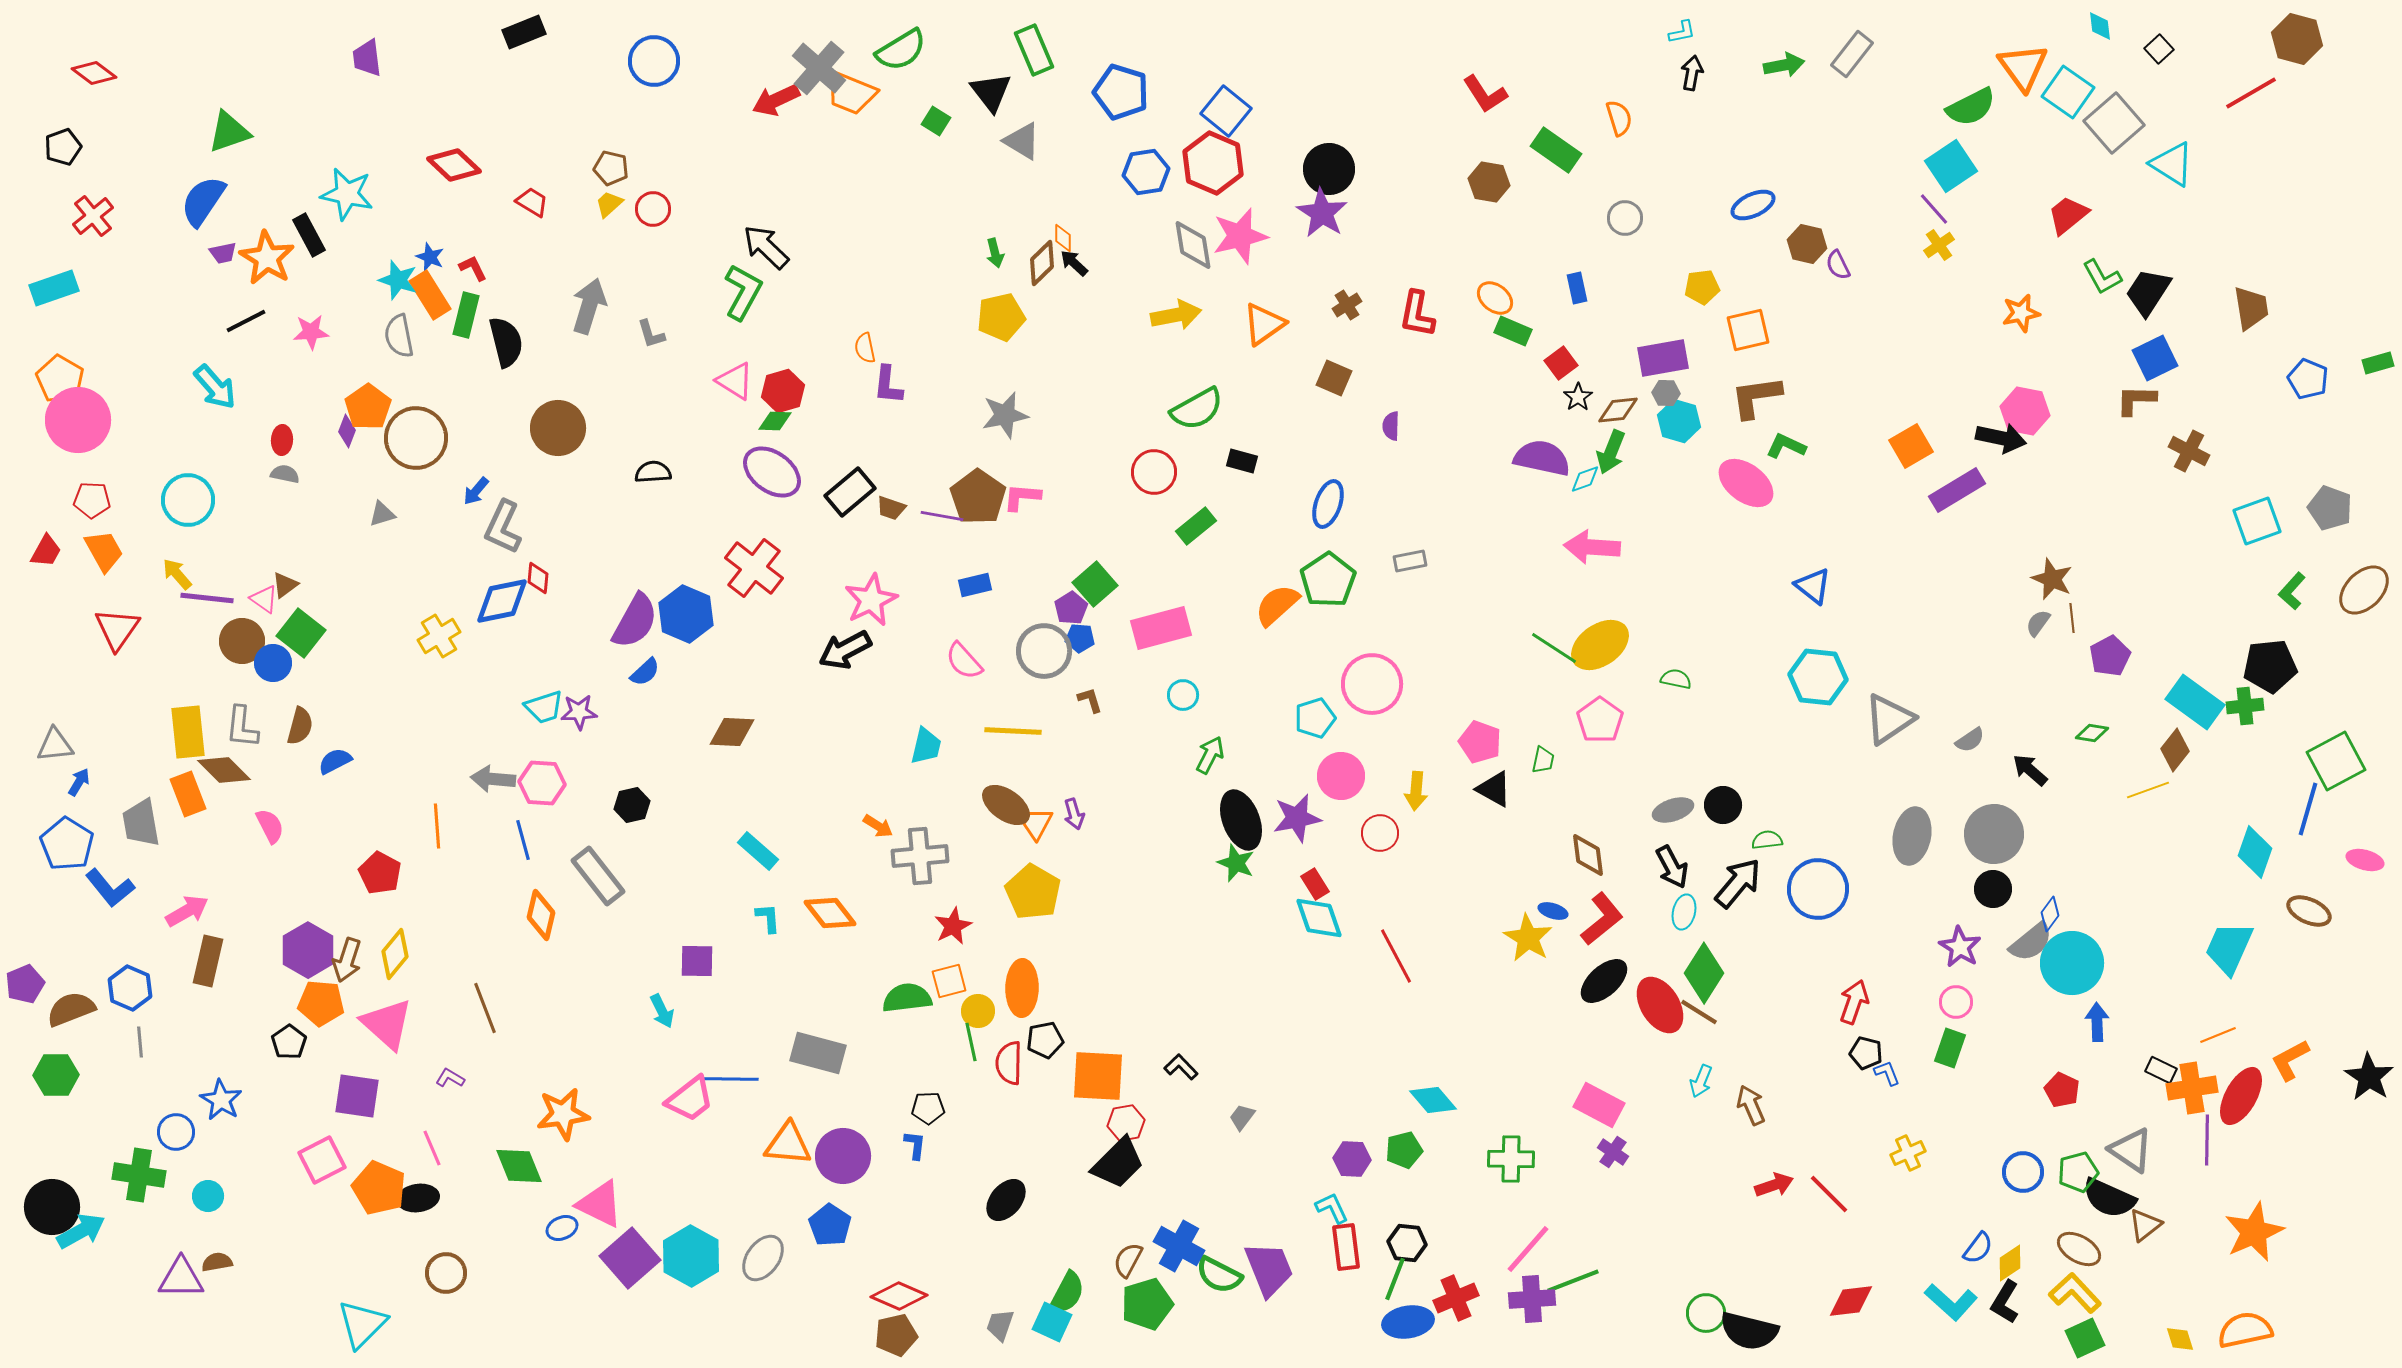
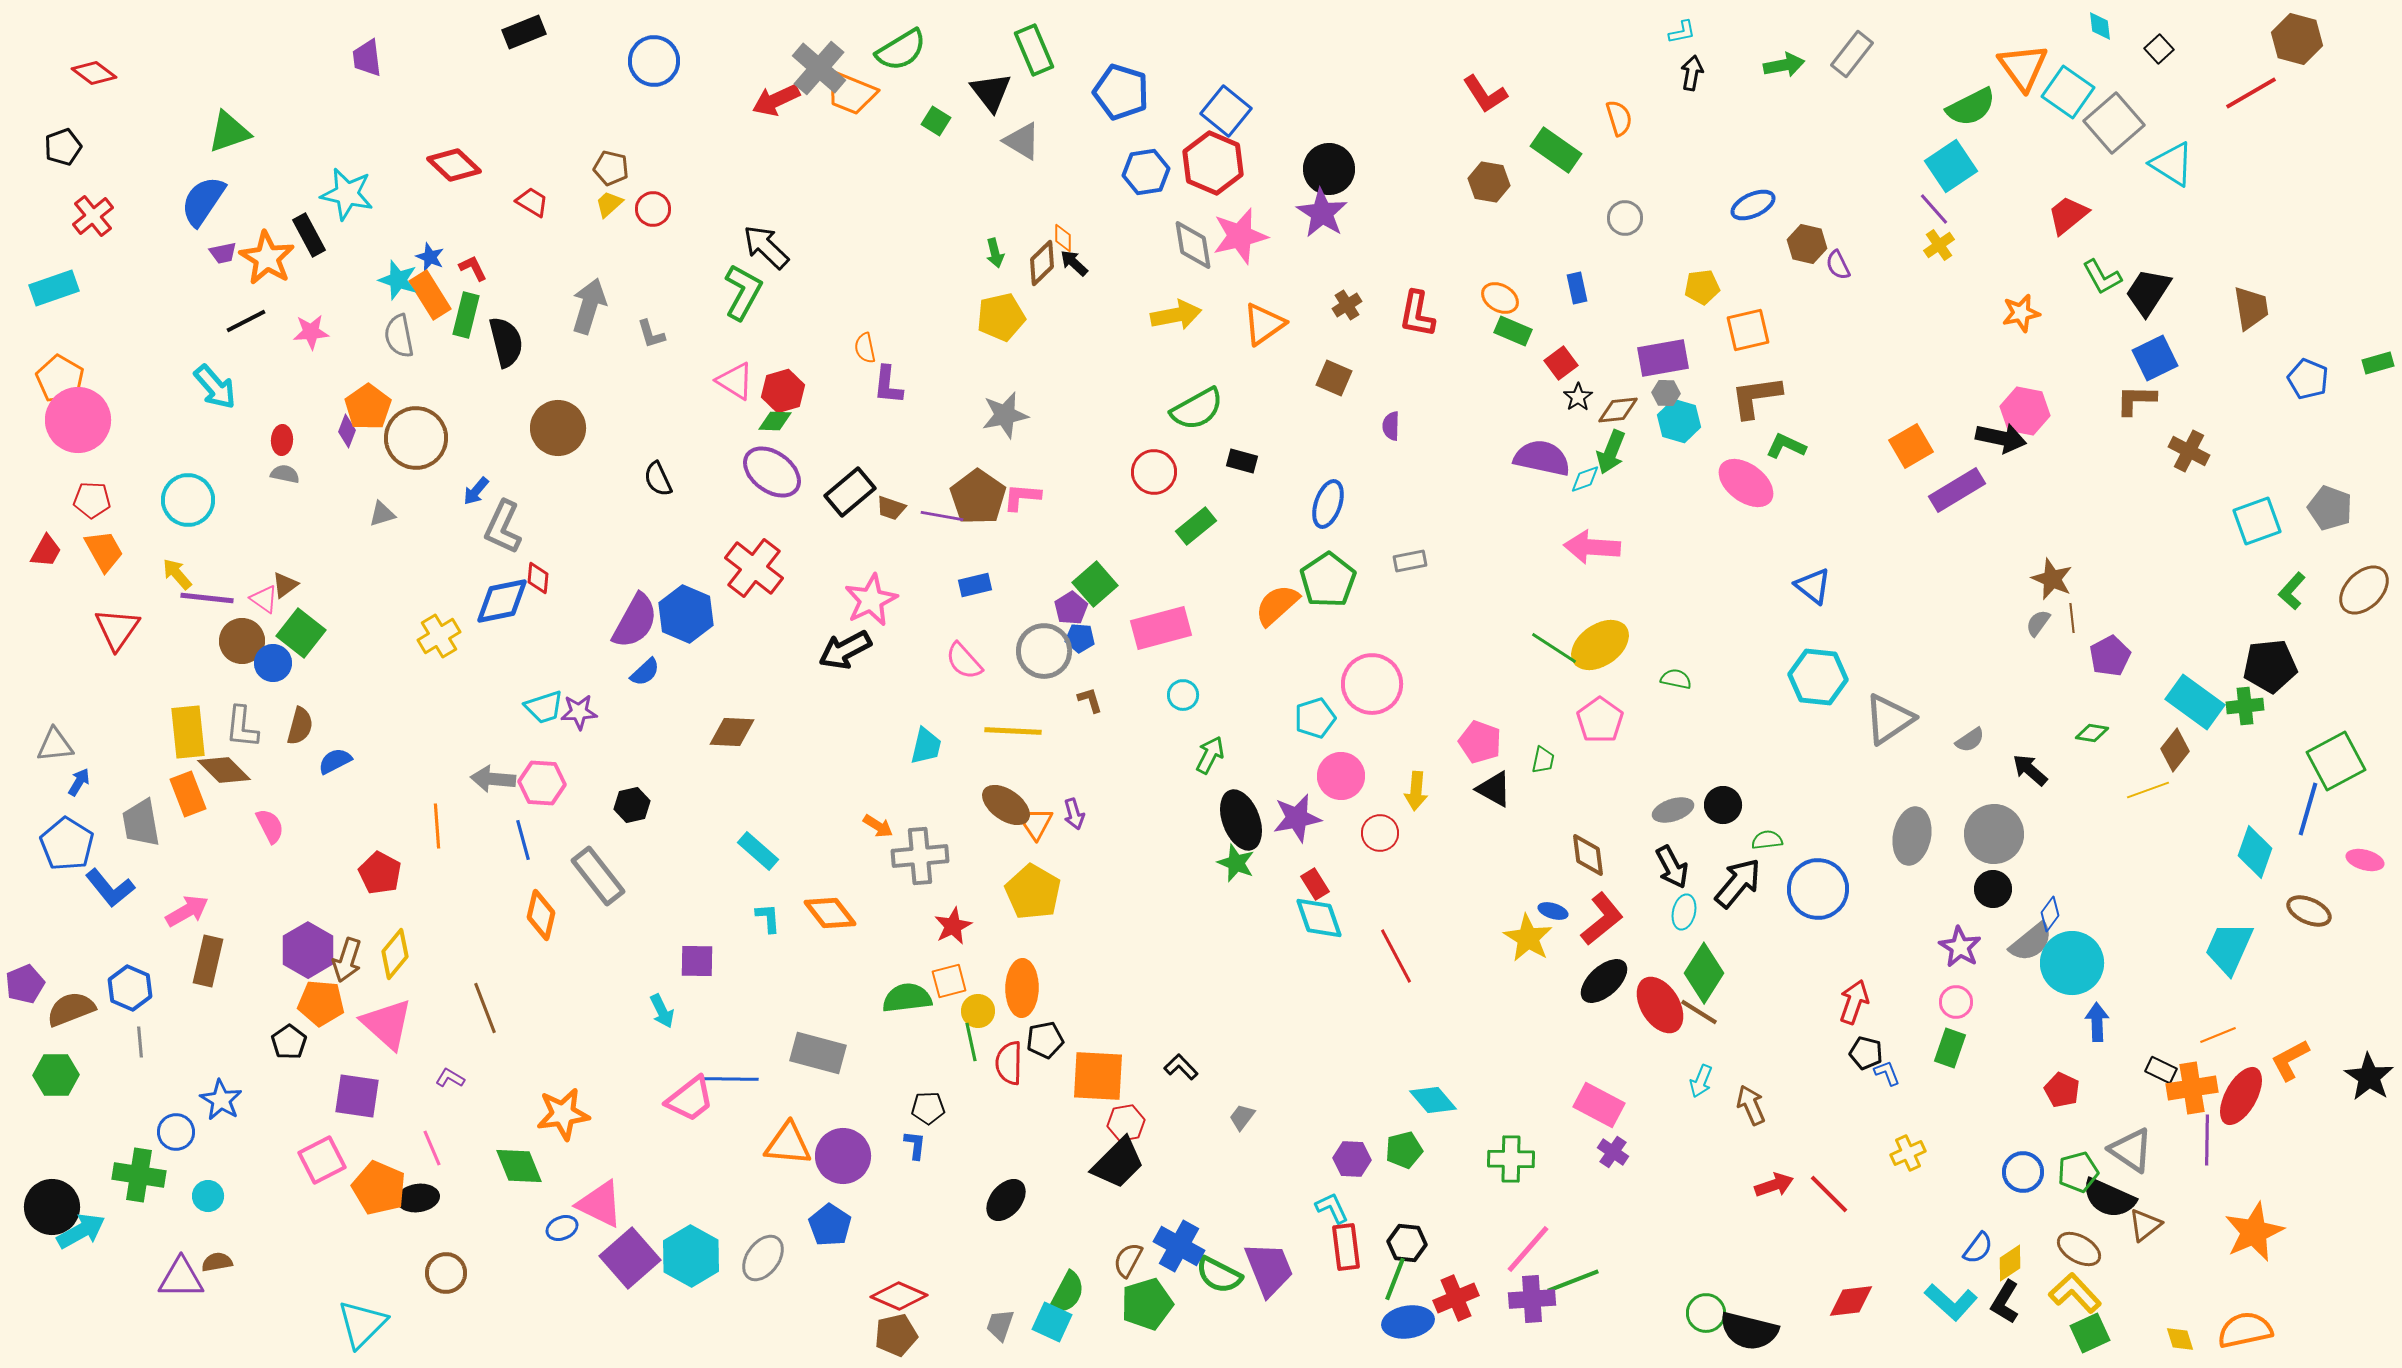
orange ellipse at (1495, 298): moved 5 px right; rotated 9 degrees counterclockwise
black semicircle at (653, 472): moved 5 px right, 7 px down; rotated 111 degrees counterclockwise
green square at (2085, 1338): moved 5 px right, 5 px up
